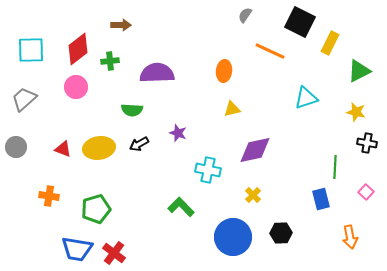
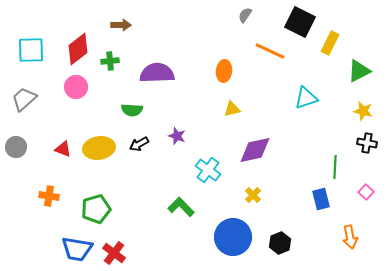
yellow star: moved 7 px right, 1 px up
purple star: moved 1 px left, 3 px down
cyan cross: rotated 25 degrees clockwise
black hexagon: moved 1 px left, 10 px down; rotated 20 degrees counterclockwise
